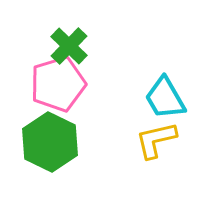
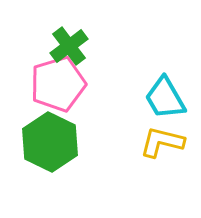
green cross: rotated 9 degrees clockwise
yellow L-shape: moved 6 px right, 2 px down; rotated 27 degrees clockwise
